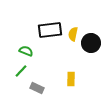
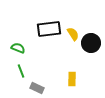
black rectangle: moved 1 px left, 1 px up
yellow semicircle: rotated 136 degrees clockwise
green semicircle: moved 8 px left, 3 px up
green line: rotated 64 degrees counterclockwise
yellow rectangle: moved 1 px right
